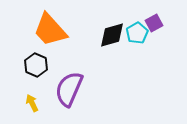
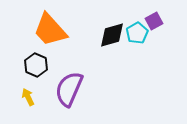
purple square: moved 2 px up
yellow arrow: moved 4 px left, 6 px up
